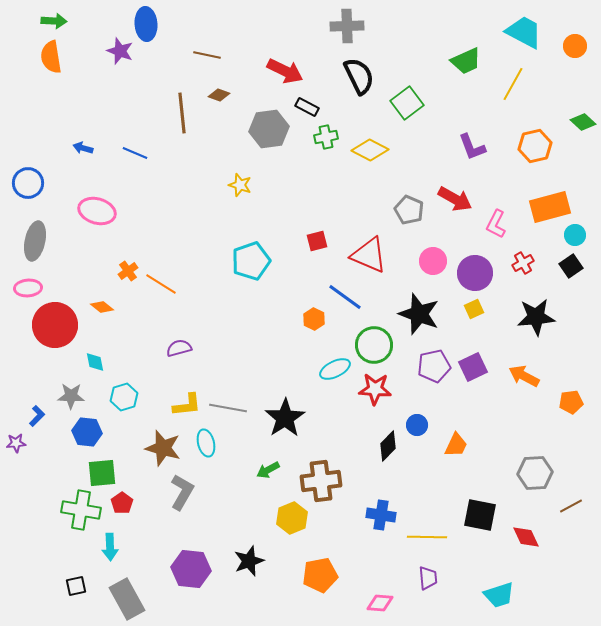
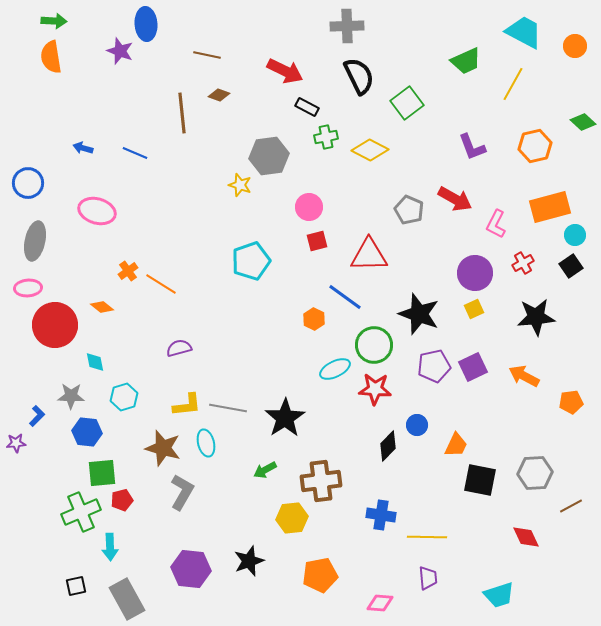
gray hexagon at (269, 129): moved 27 px down
red triangle at (369, 255): rotated 24 degrees counterclockwise
pink circle at (433, 261): moved 124 px left, 54 px up
green arrow at (268, 470): moved 3 px left
red pentagon at (122, 503): moved 3 px up; rotated 20 degrees clockwise
green cross at (81, 510): moved 2 px down; rotated 33 degrees counterclockwise
black square at (480, 515): moved 35 px up
yellow hexagon at (292, 518): rotated 16 degrees clockwise
